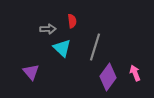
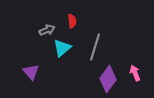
gray arrow: moved 1 px left, 1 px down; rotated 21 degrees counterclockwise
cyan triangle: rotated 36 degrees clockwise
purple diamond: moved 2 px down
